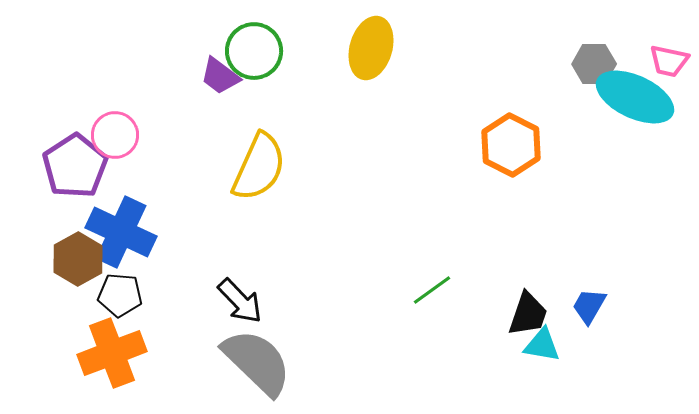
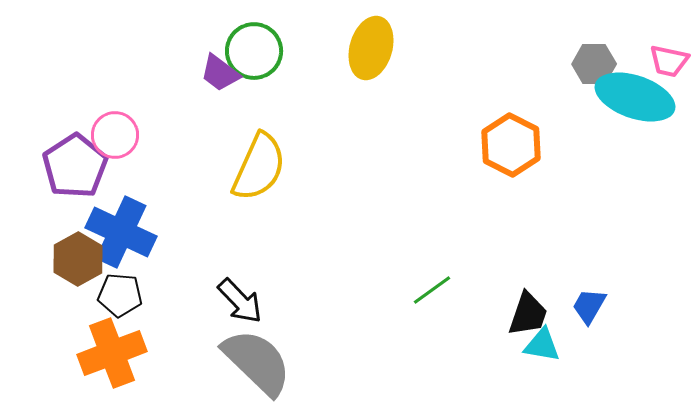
purple trapezoid: moved 3 px up
cyan ellipse: rotated 6 degrees counterclockwise
